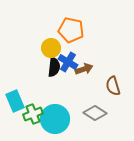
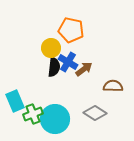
brown arrow: rotated 18 degrees counterclockwise
brown semicircle: rotated 108 degrees clockwise
